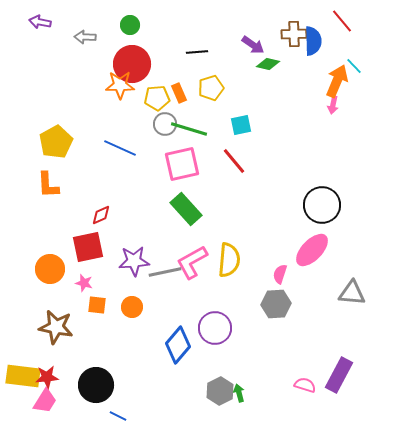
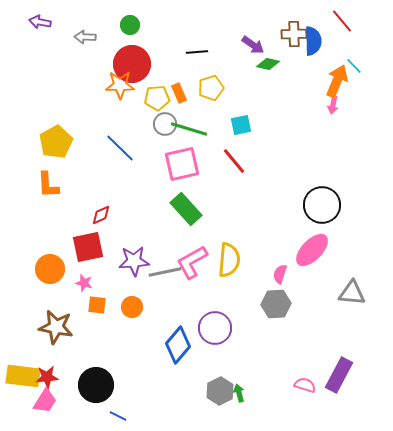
blue line at (120, 148): rotated 20 degrees clockwise
